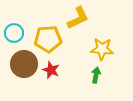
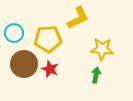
red star: moved 1 px left, 1 px up
